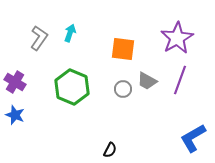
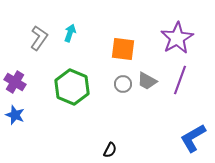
gray circle: moved 5 px up
